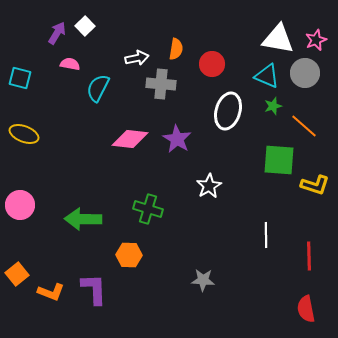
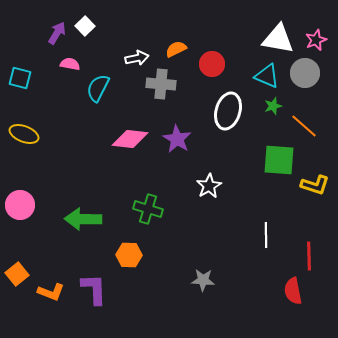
orange semicircle: rotated 125 degrees counterclockwise
red semicircle: moved 13 px left, 18 px up
